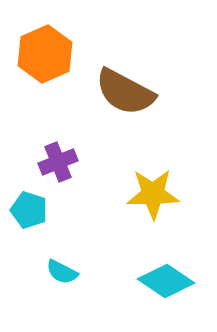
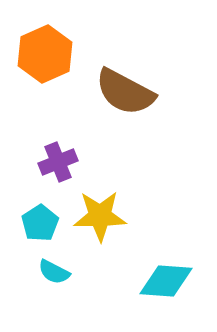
yellow star: moved 53 px left, 22 px down
cyan pentagon: moved 11 px right, 13 px down; rotated 21 degrees clockwise
cyan semicircle: moved 8 px left
cyan diamond: rotated 30 degrees counterclockwise
